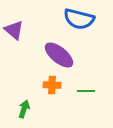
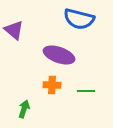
purple ellipse: rotated 20 degrees counterclockwise
